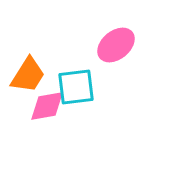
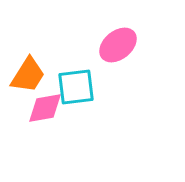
pink ellipse: moved 2 px right
pink diamond: moved 2 px left, 2 px down
